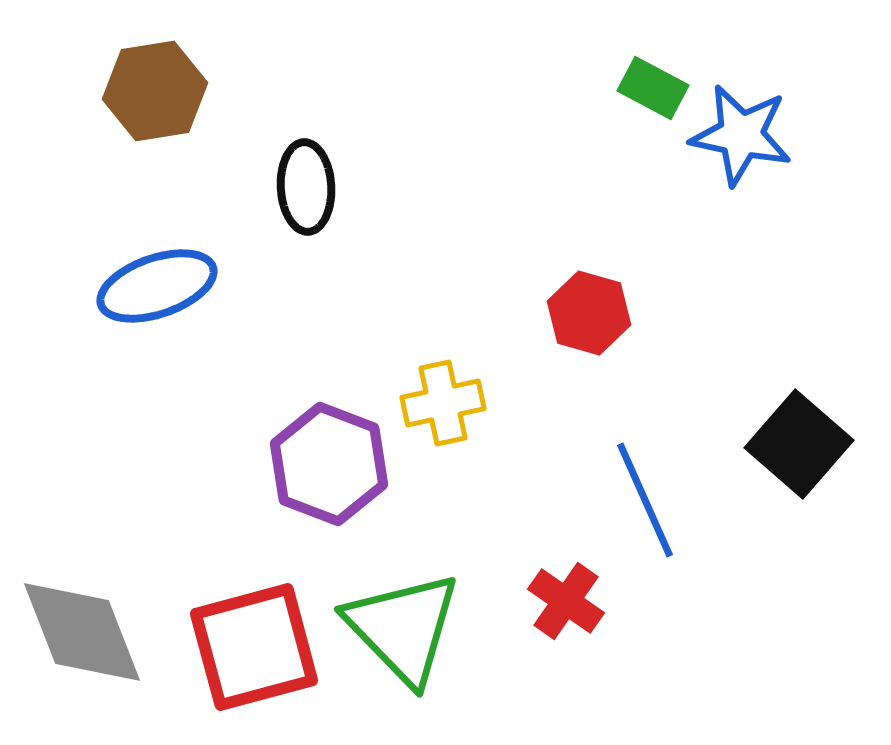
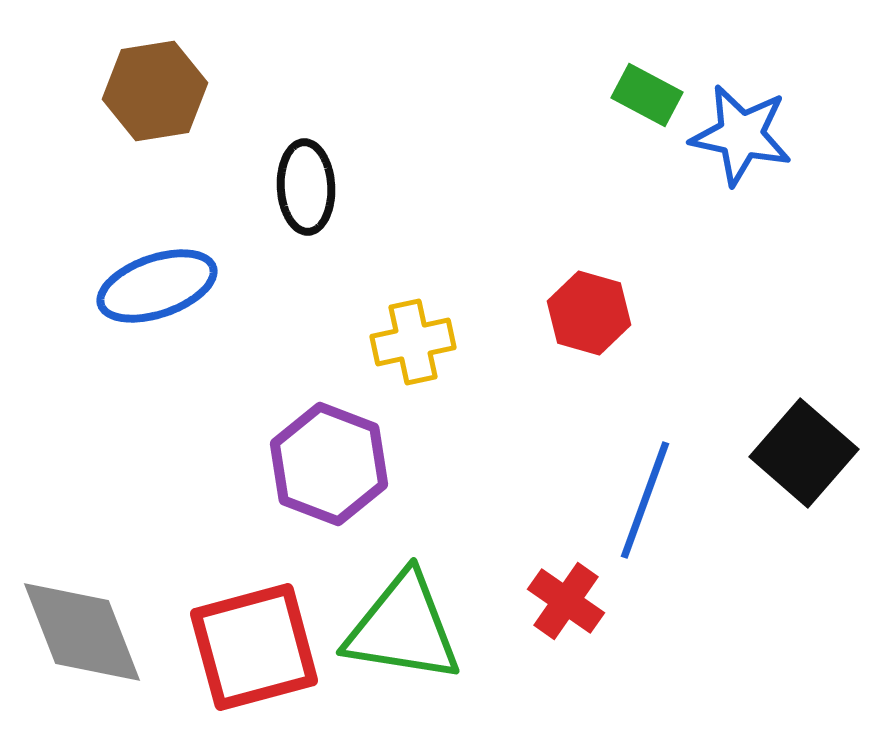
green rectangle: moved 6 px left, 7 px down
yellow cross: moved 30 px left, 61 px up
black square: moved 5 px right, 9 px down
blue line: rotated 44 degrees clockwise
green triangle: rotated 37 degrees counterclockwise
